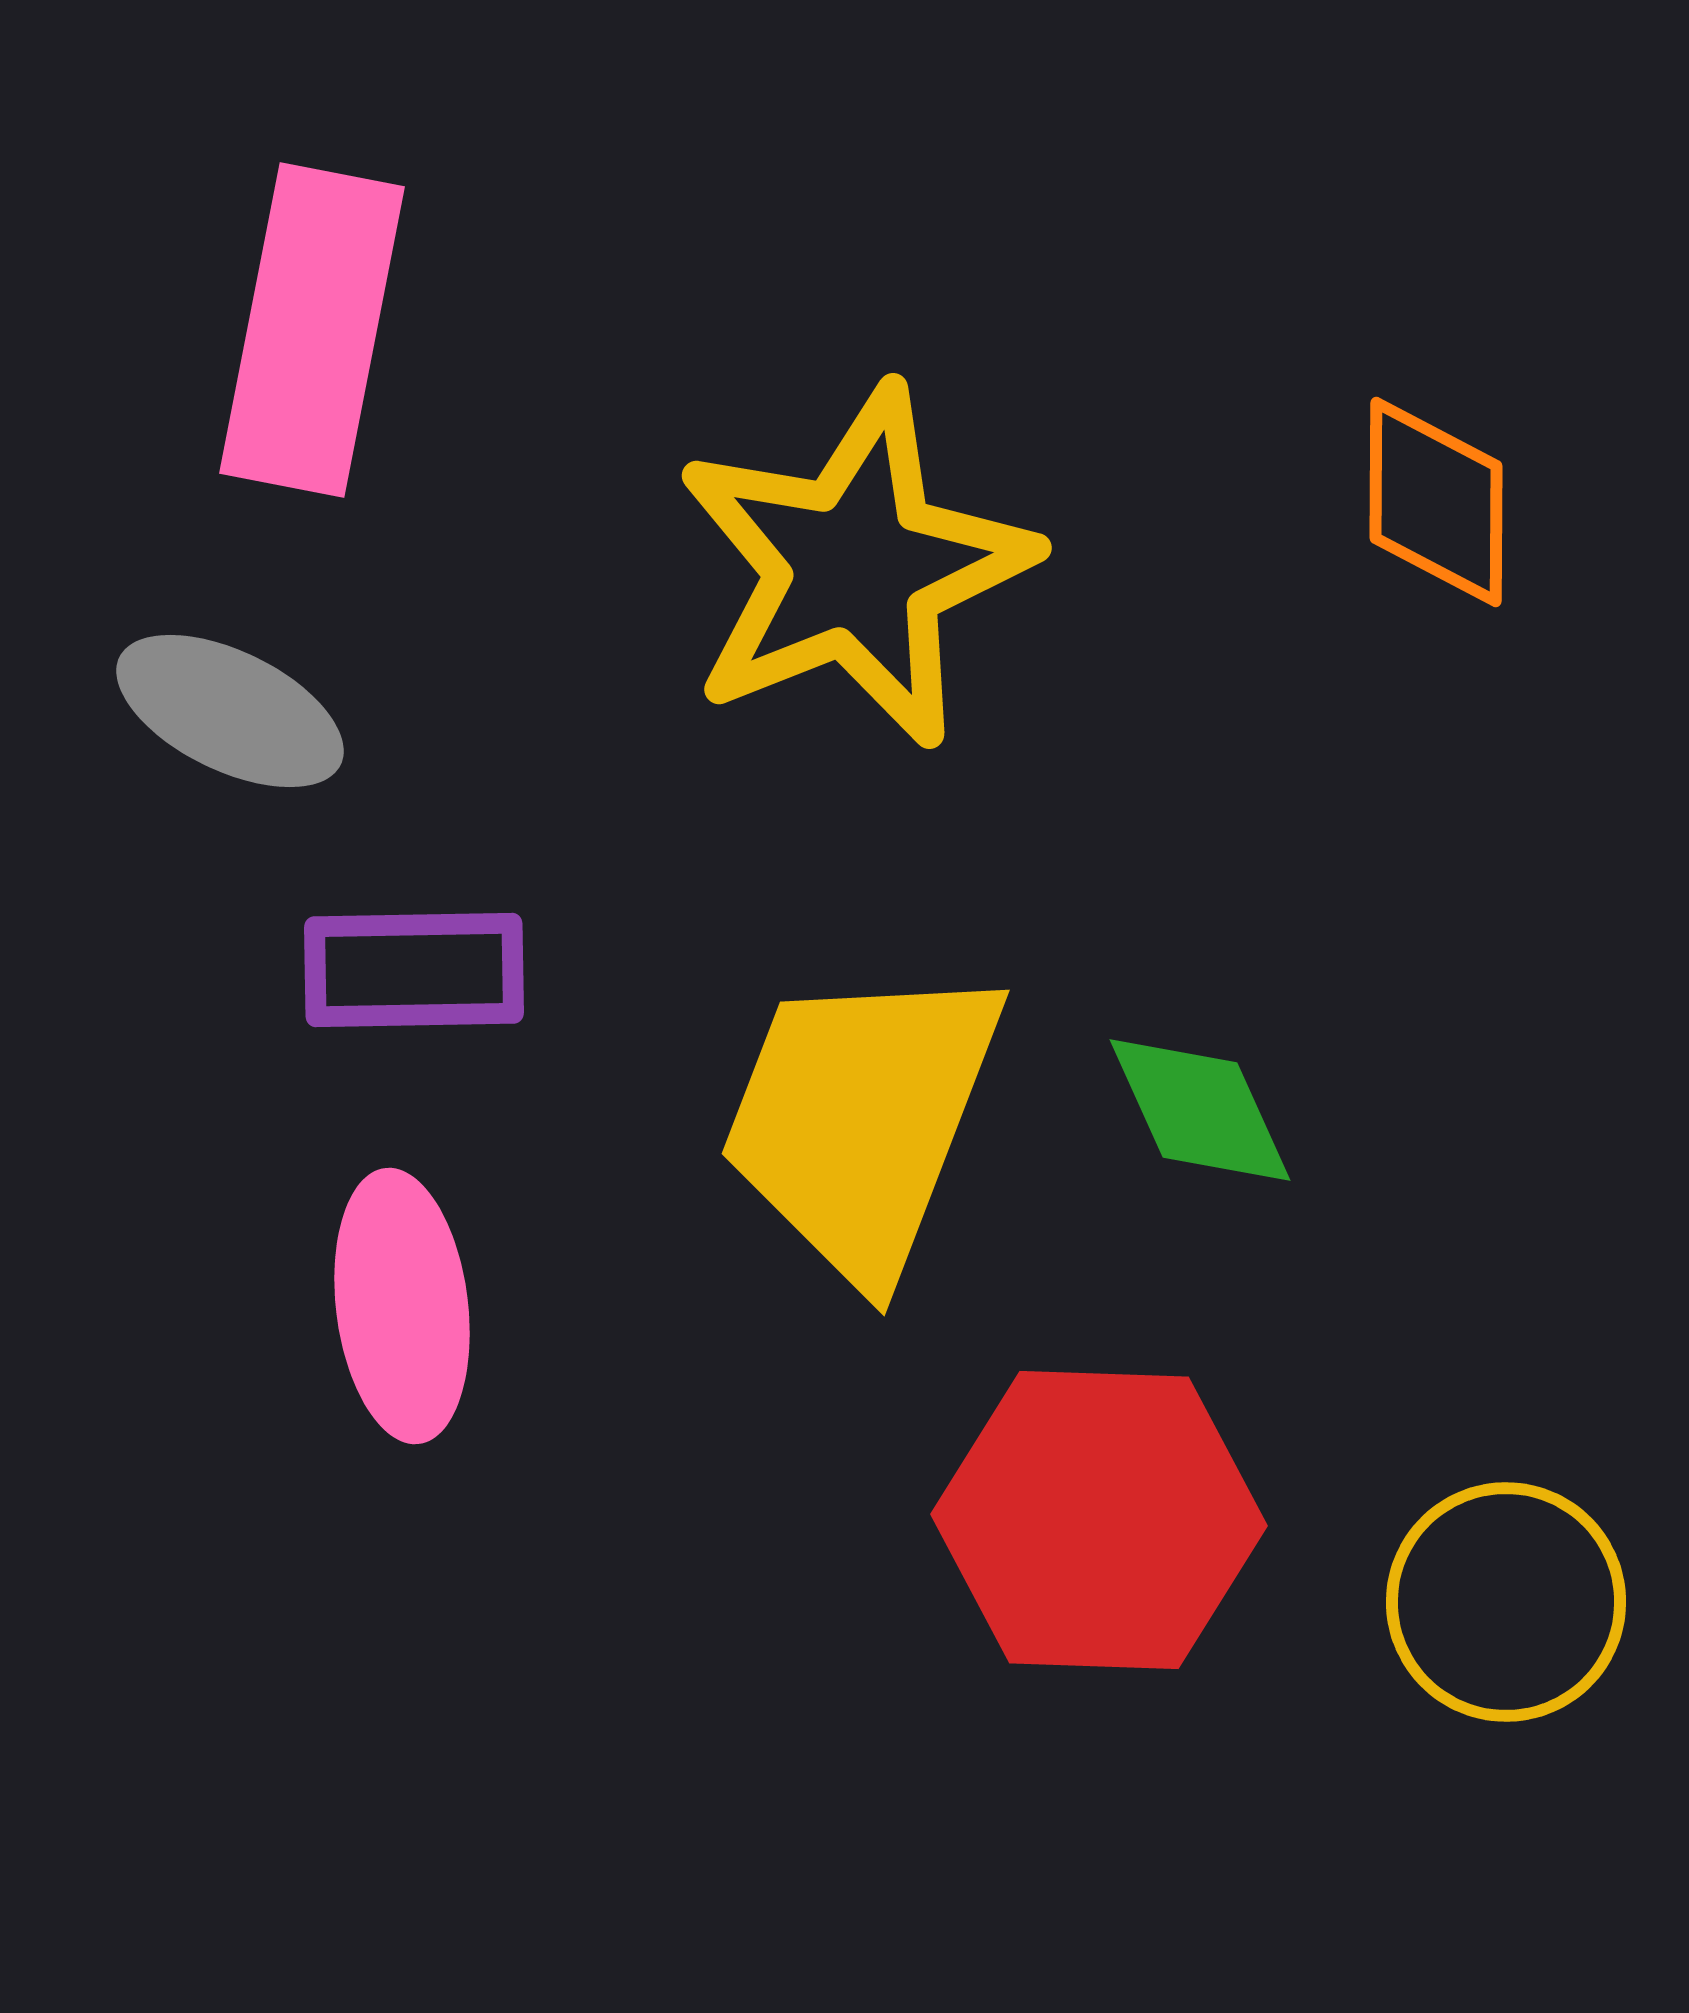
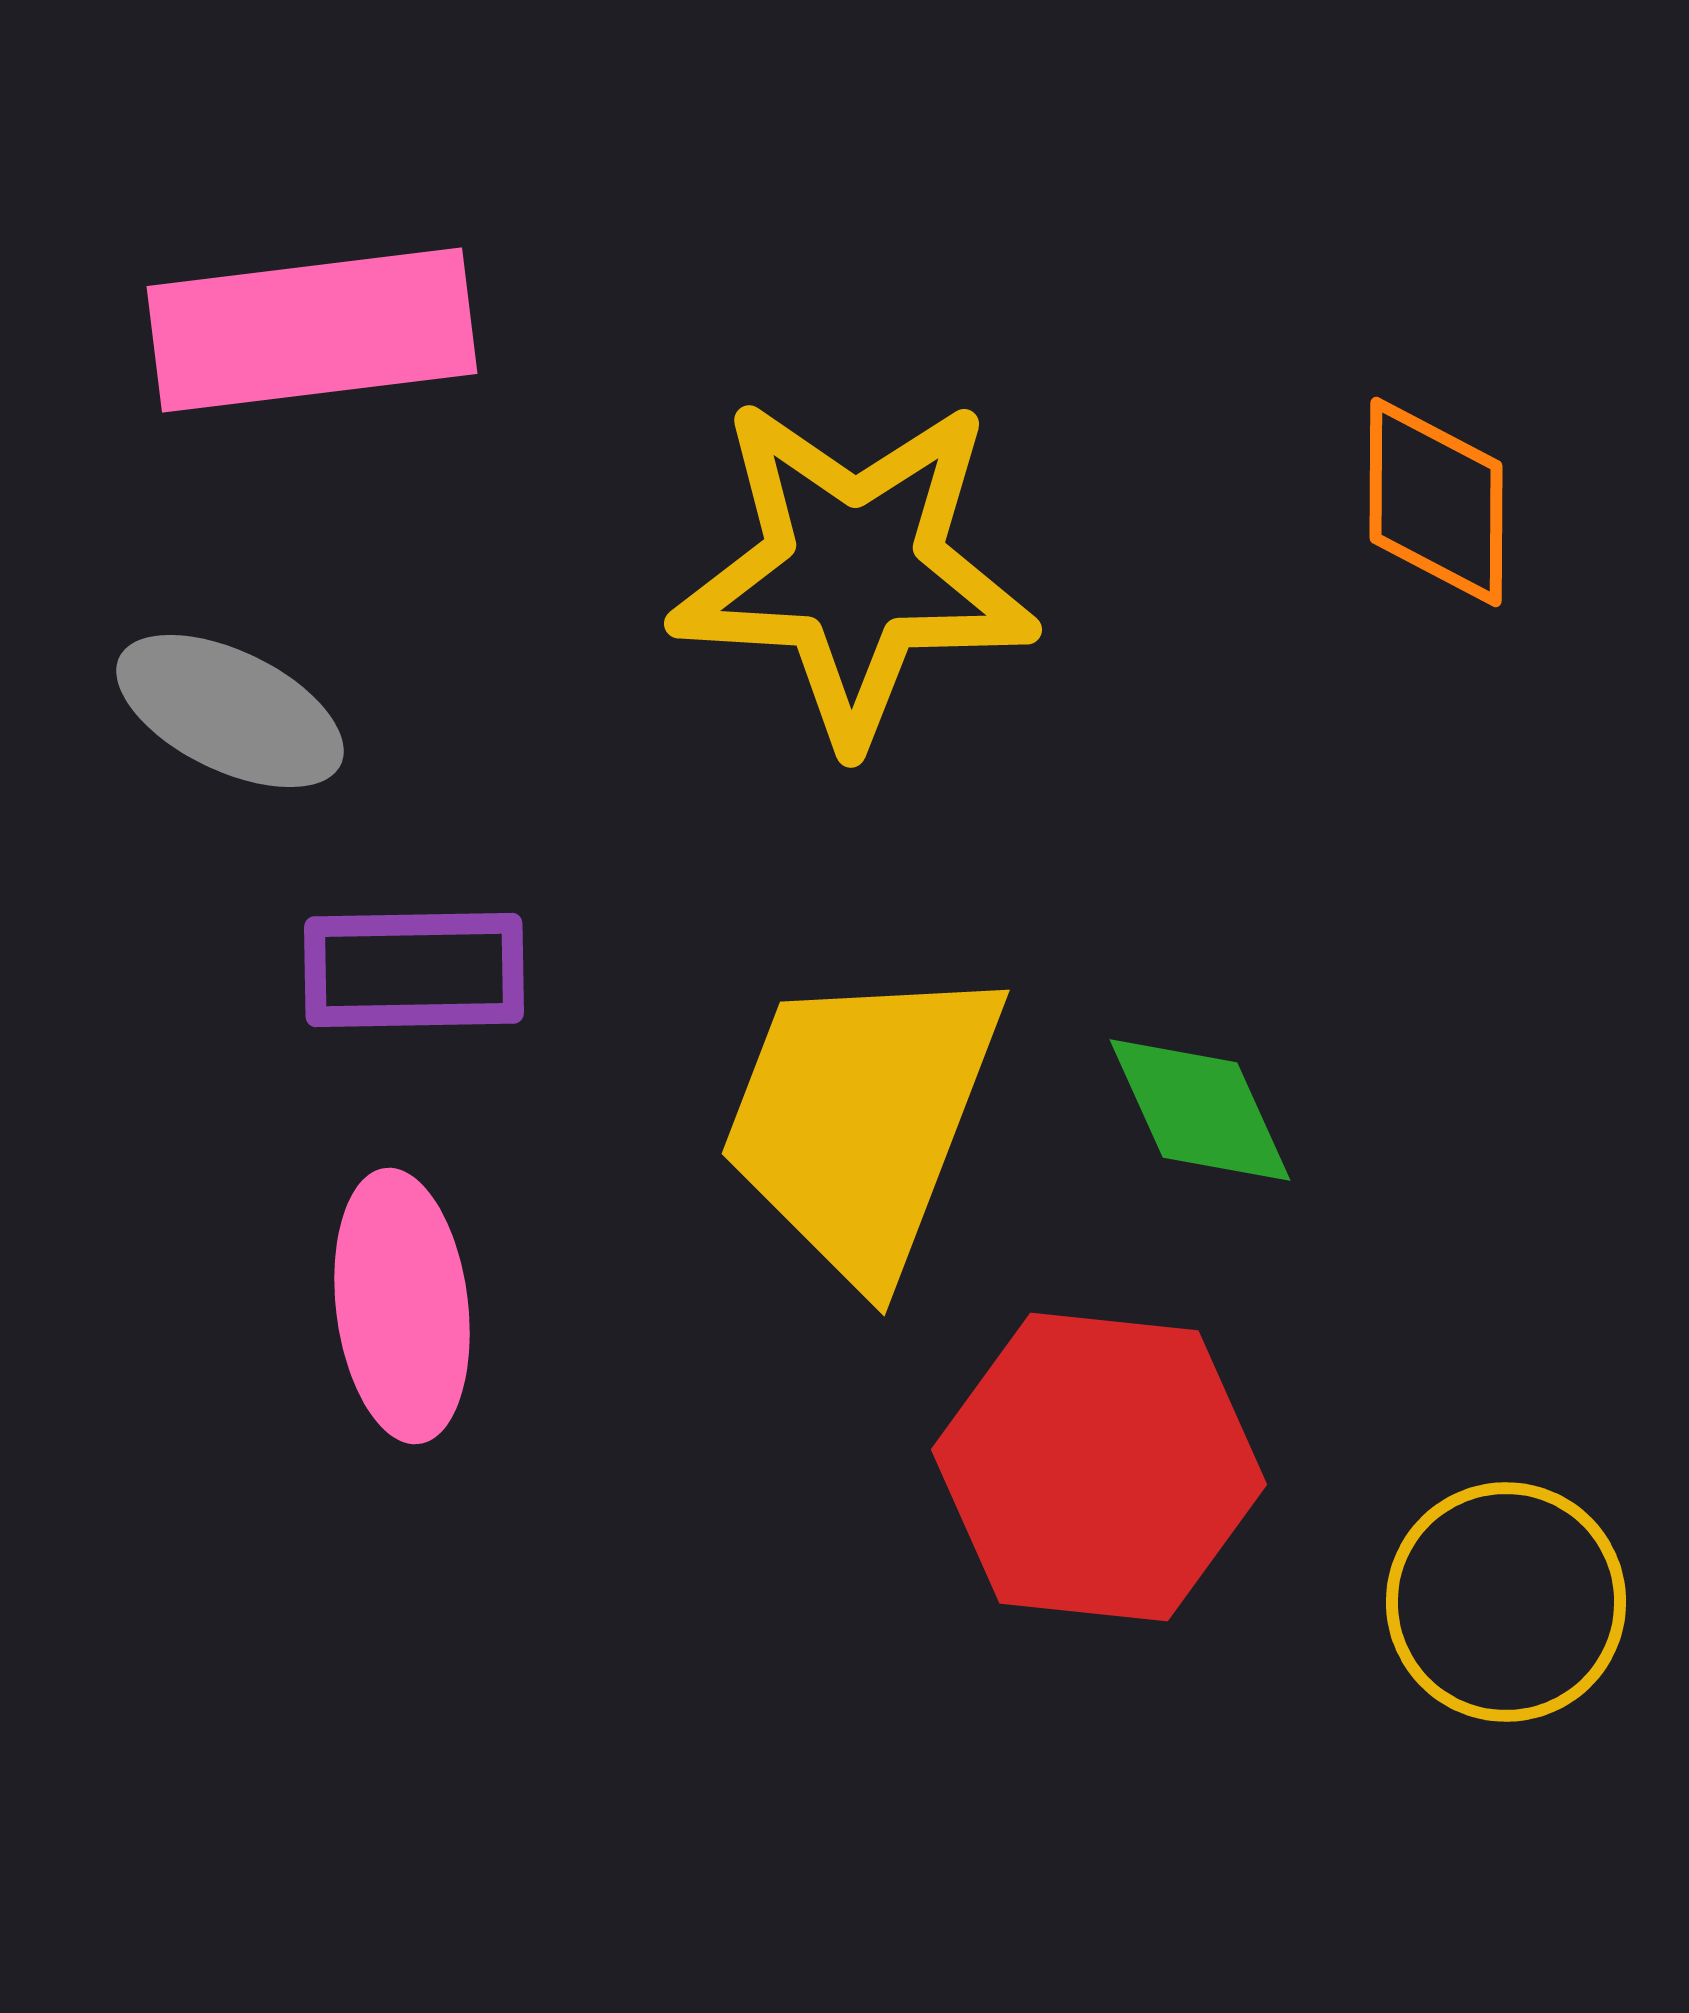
pink rectangle: rotated 72 degrees clockwise
yellow star: moved 1 px left, 3 px down; rotated 25 degrees clockwise
red hexagon: moved 53 px up; rotated 4 degrees clockwise
